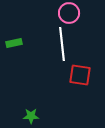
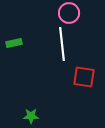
red square: moved 4 px right, 2 px down
